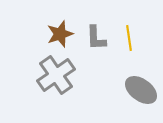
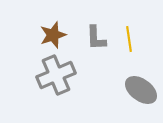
brown star: moved 7 px left, 1 px down
yellow line: moved 1 px down
gray cross: rotated 12 degrees clockwise
